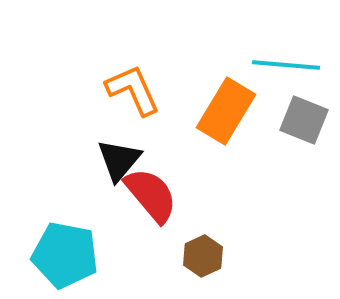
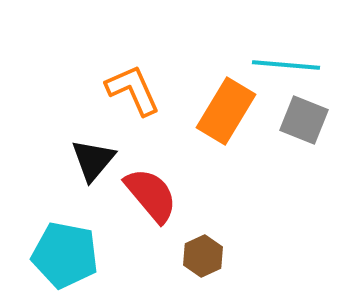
black triangle: moved 26 px left
